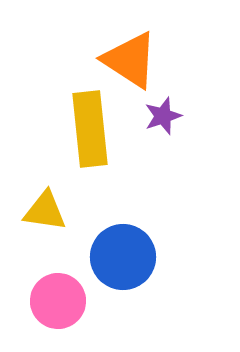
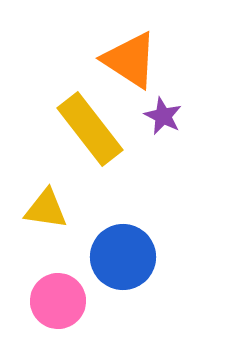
purple star: rotated 27 degrees counterclockwise
yellow rectangle: rotated 32 degrees counterclockwise
yellow triangle: moved 1 px right, 2 px up
